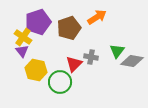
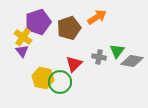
gray cross: moved 8 px right
yellow hexagon: moved 7 px right, 8 px down
